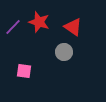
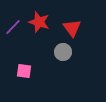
red triangle: moved 1 px left, 1 px down; rotated 18 degrees clockwise
gray circle: moved 1 px left
